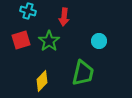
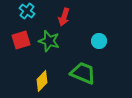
cyan cross: moved 1 px left; rotated 21 degrees clockwise
red arrow: rotated 12 degrees clockwise
green star: rotated 20 degrees counterclockwise
green trapezoid: rotated 80 degrees counterclockwise
